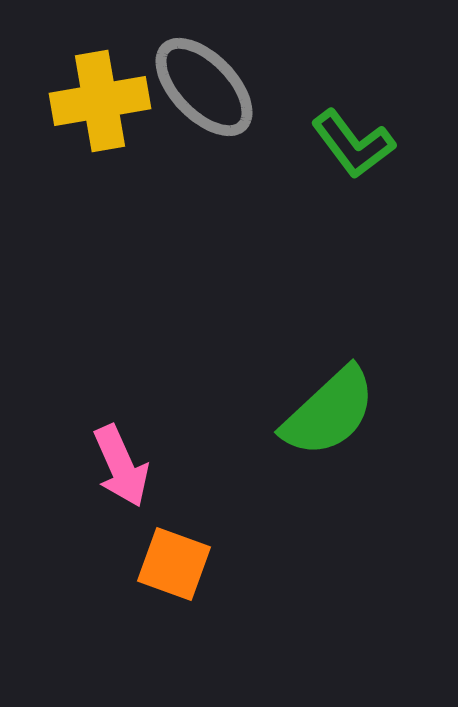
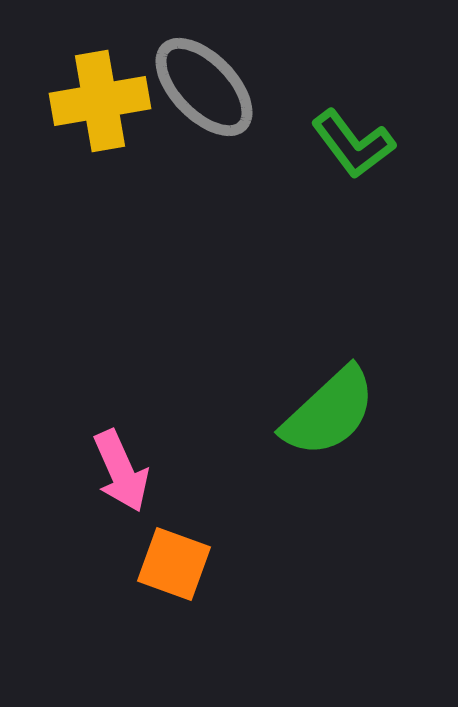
pink arrow: moved 5 px down
